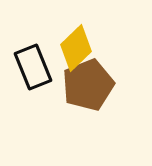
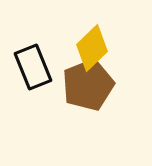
yellow diamond: moved 16 px right
